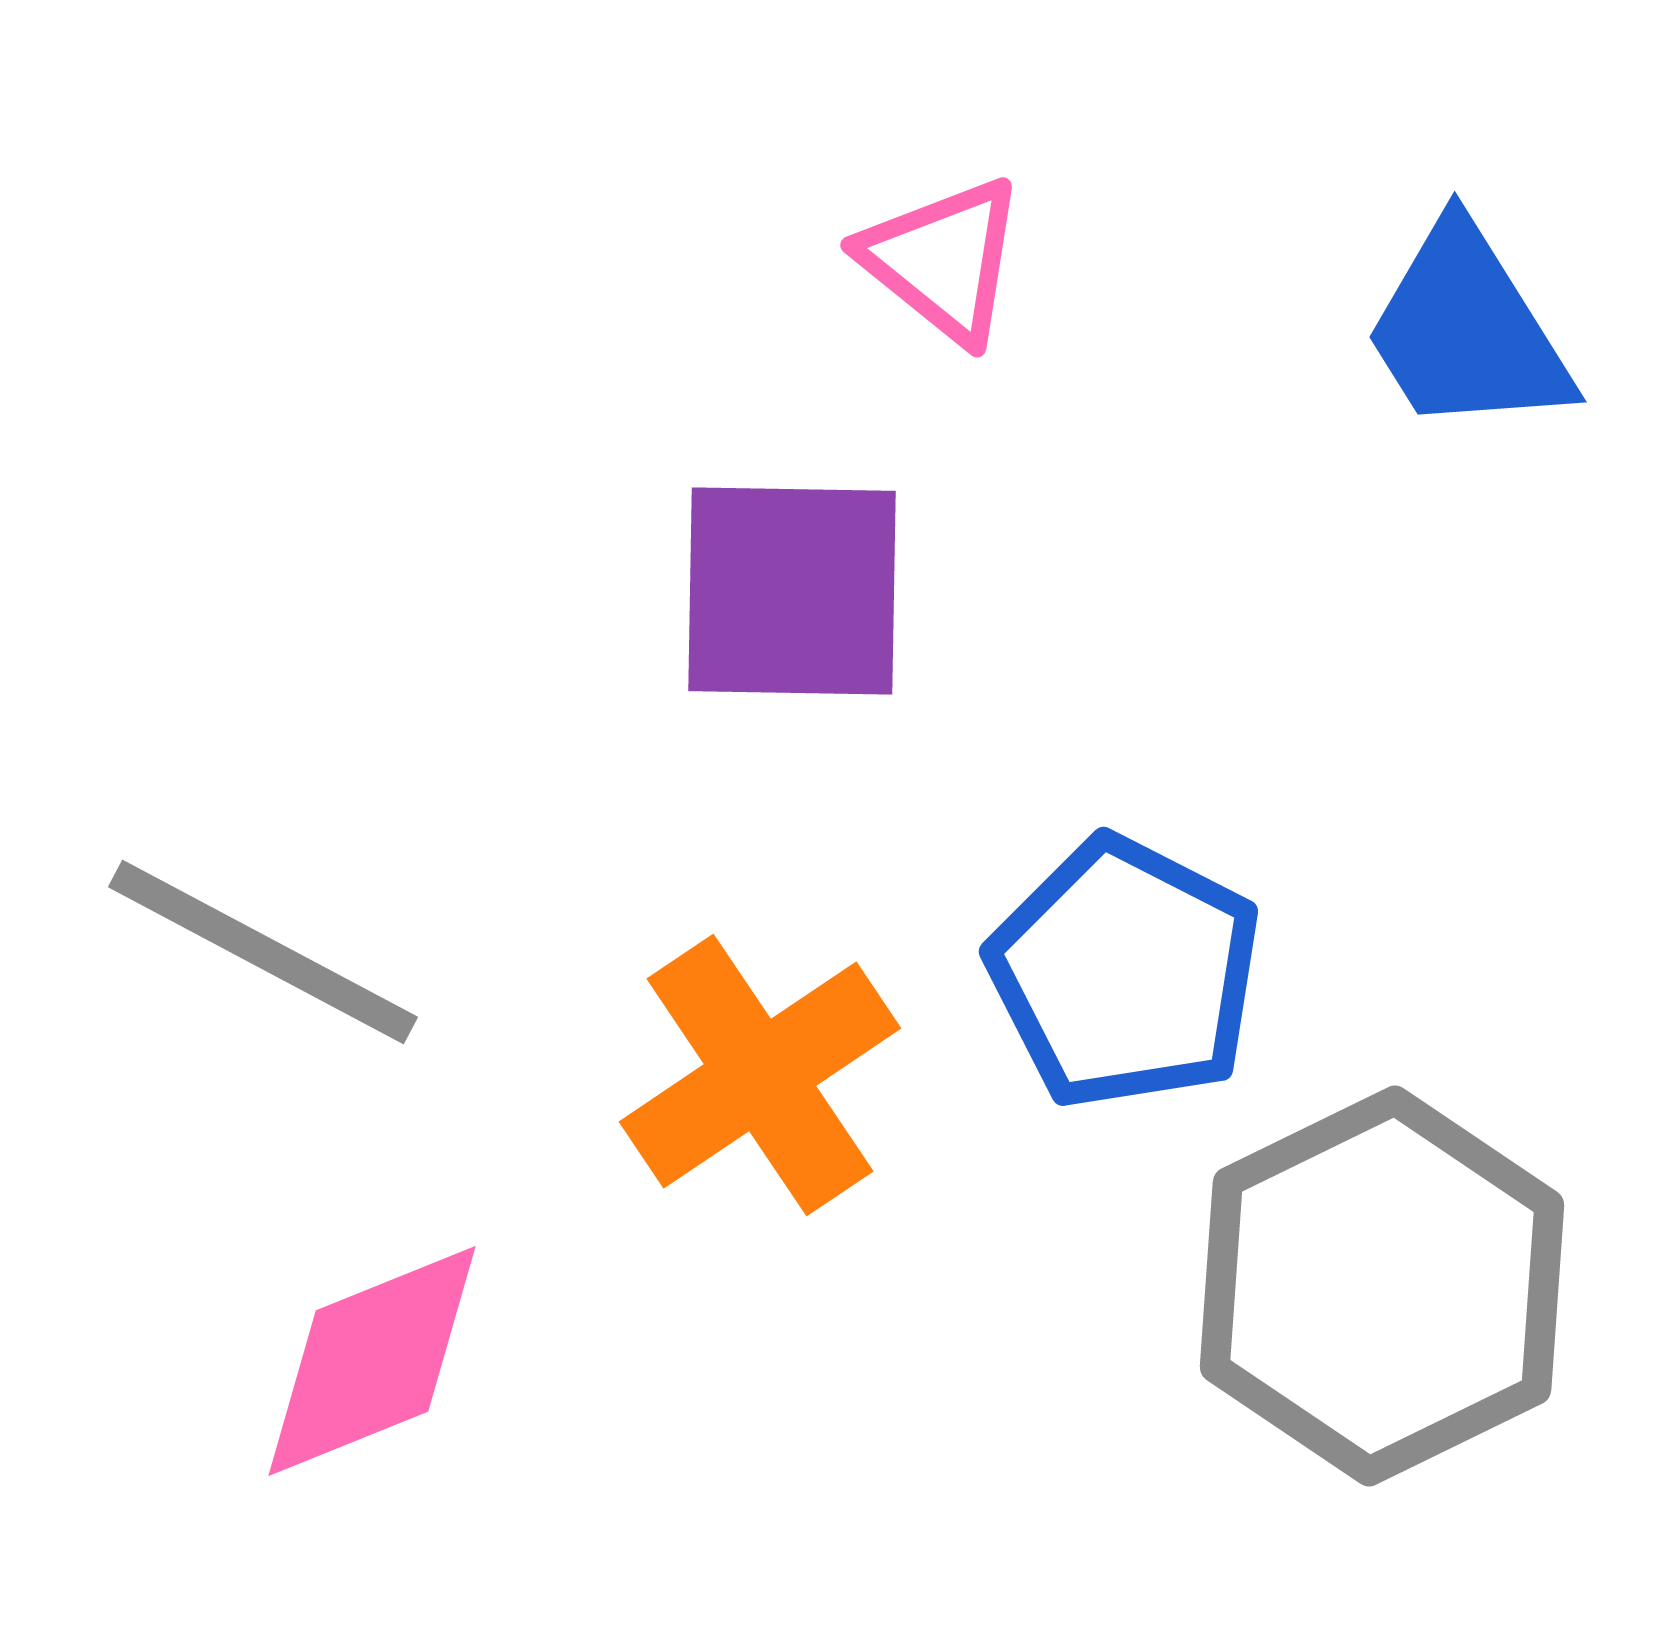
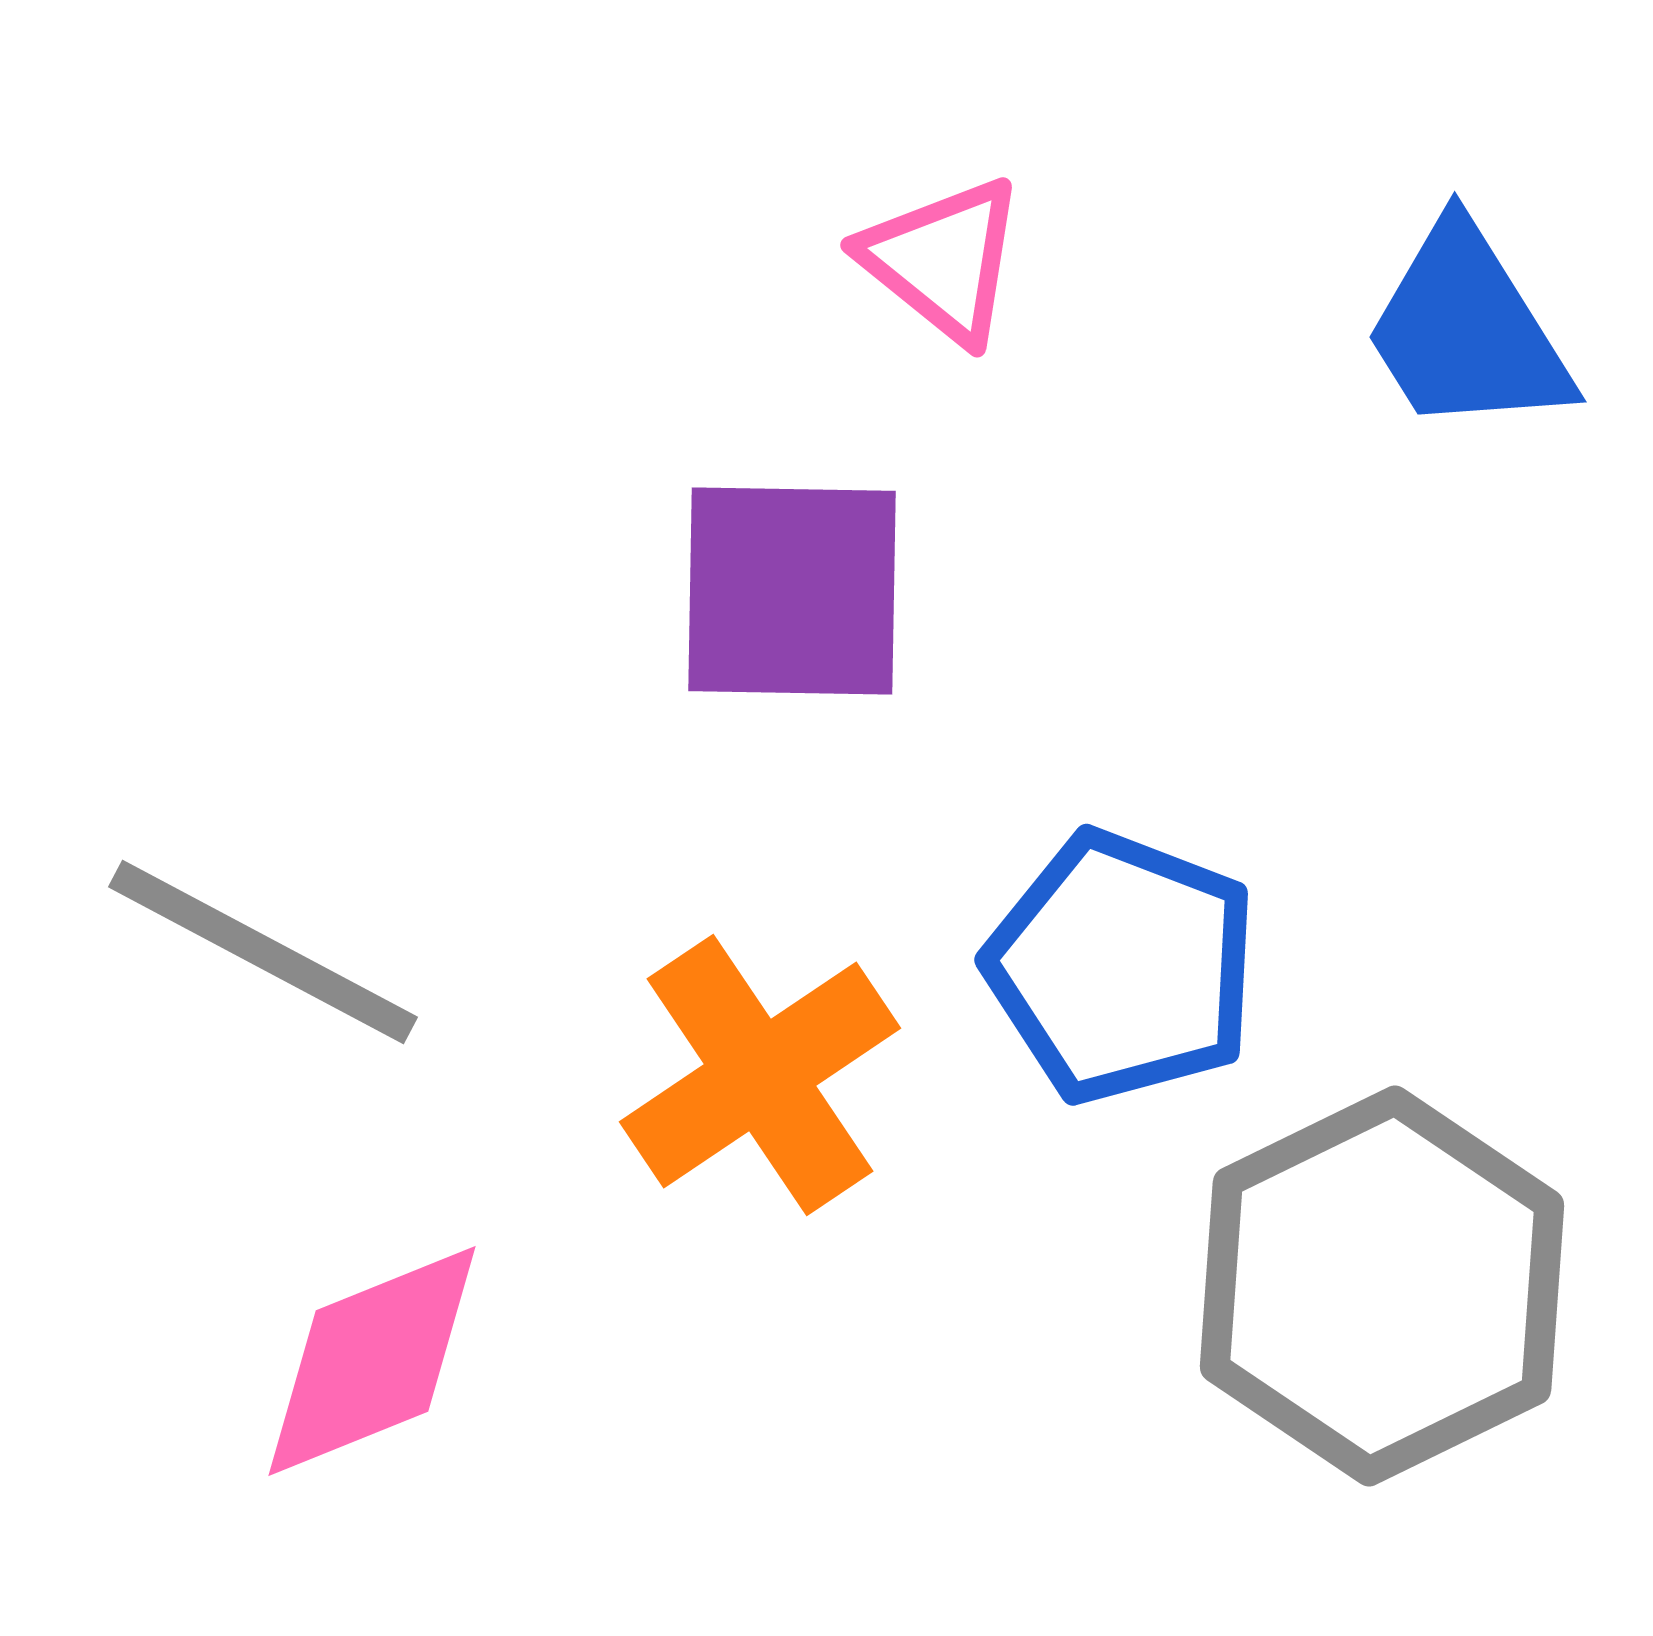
blue pentagon: moved 3 px left, 6 px up; rotated 6 degrees counterclockwise
